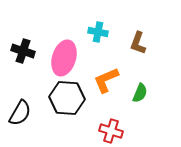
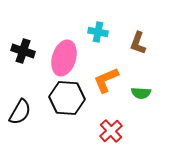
green semicircle: moved 1 px right; rotated 72 degrees clockwise
black semicircle: moved 1 px up
red cross: rotated 30 degrees clockwise
